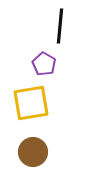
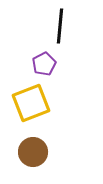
purple pentagon: rotated 15 degrees clockwise
yellow square: rotated 12 degrees counterclockwise
